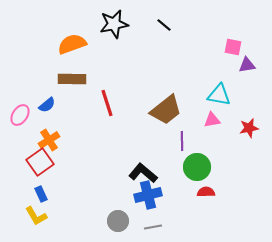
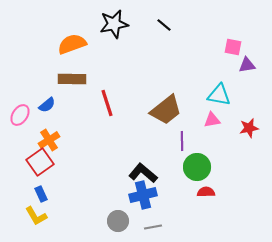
blue cross: moved 5 px left
